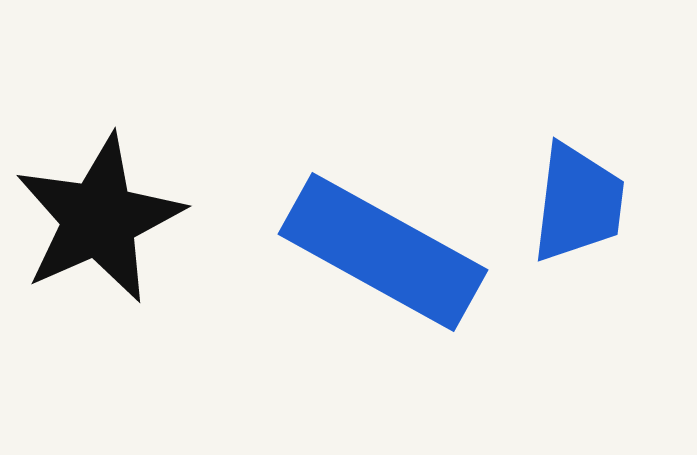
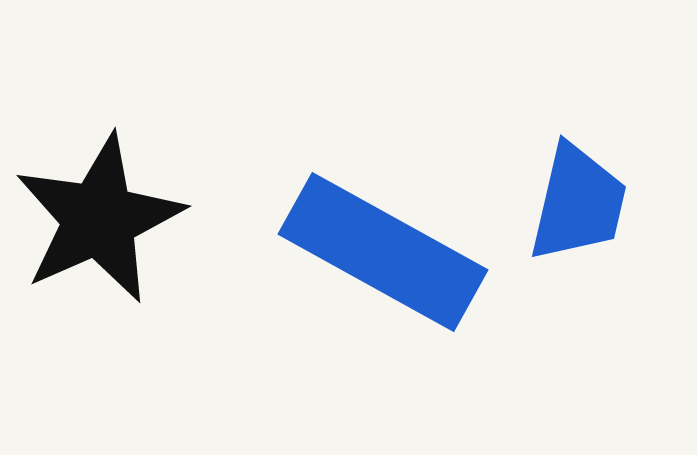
blue trapezoid: rotated 6 degrees clockwise
